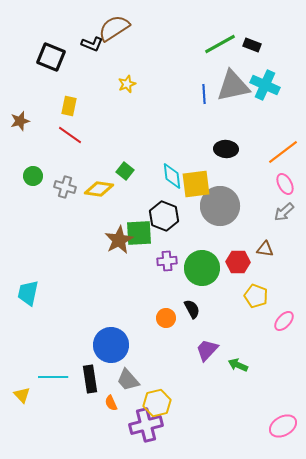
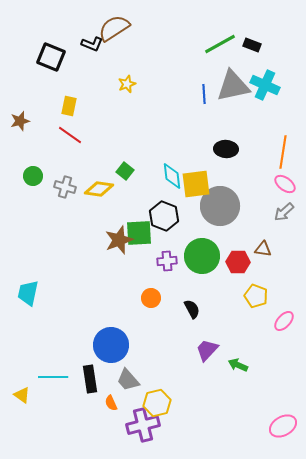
orange line at (283, 152): rotated 44 degrees counterclockwise
pink ellipse at (285, 184): rotated 25 degrees counterclockwise
brown star at (119, 240): rotated 8 degrees clockwise
brown triangle at (265, 249): moved 2 px left
green circle at (202, 268): moved 12 px up
orange circle at (166, 318): moved 15 px left, 20 px up
yellow triangle at (22, 395): rotated 12 degrees counterclockwise
purple cross at (146, 425): moved 3 px left
